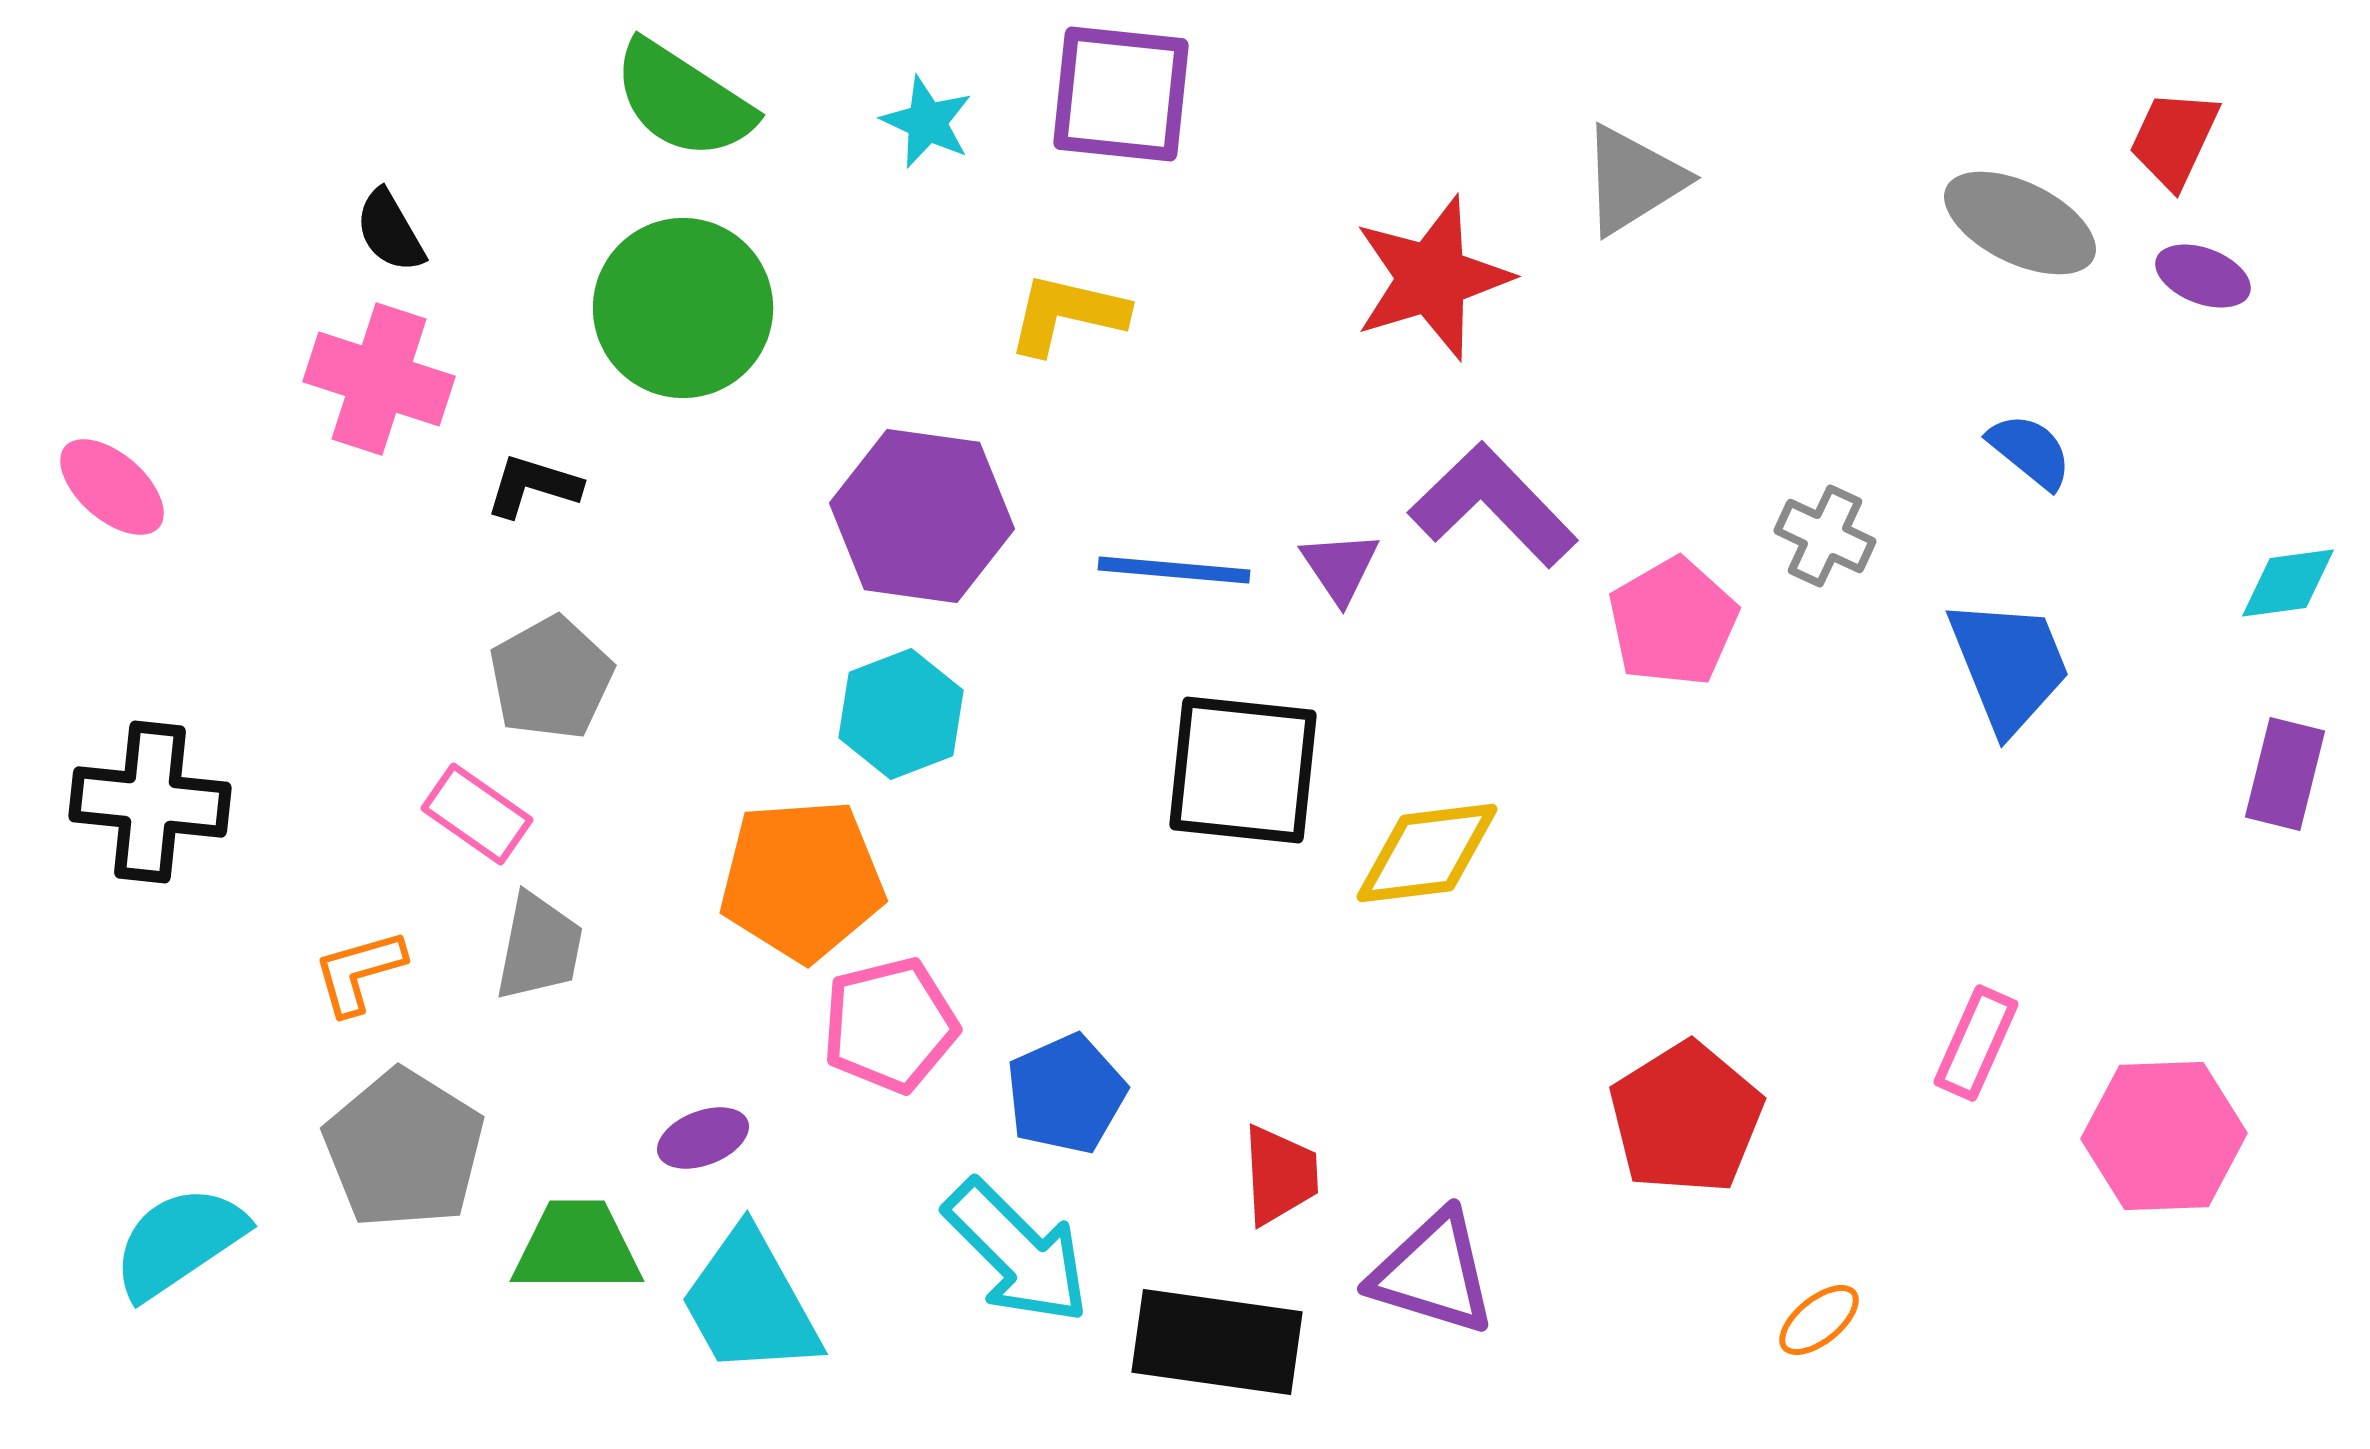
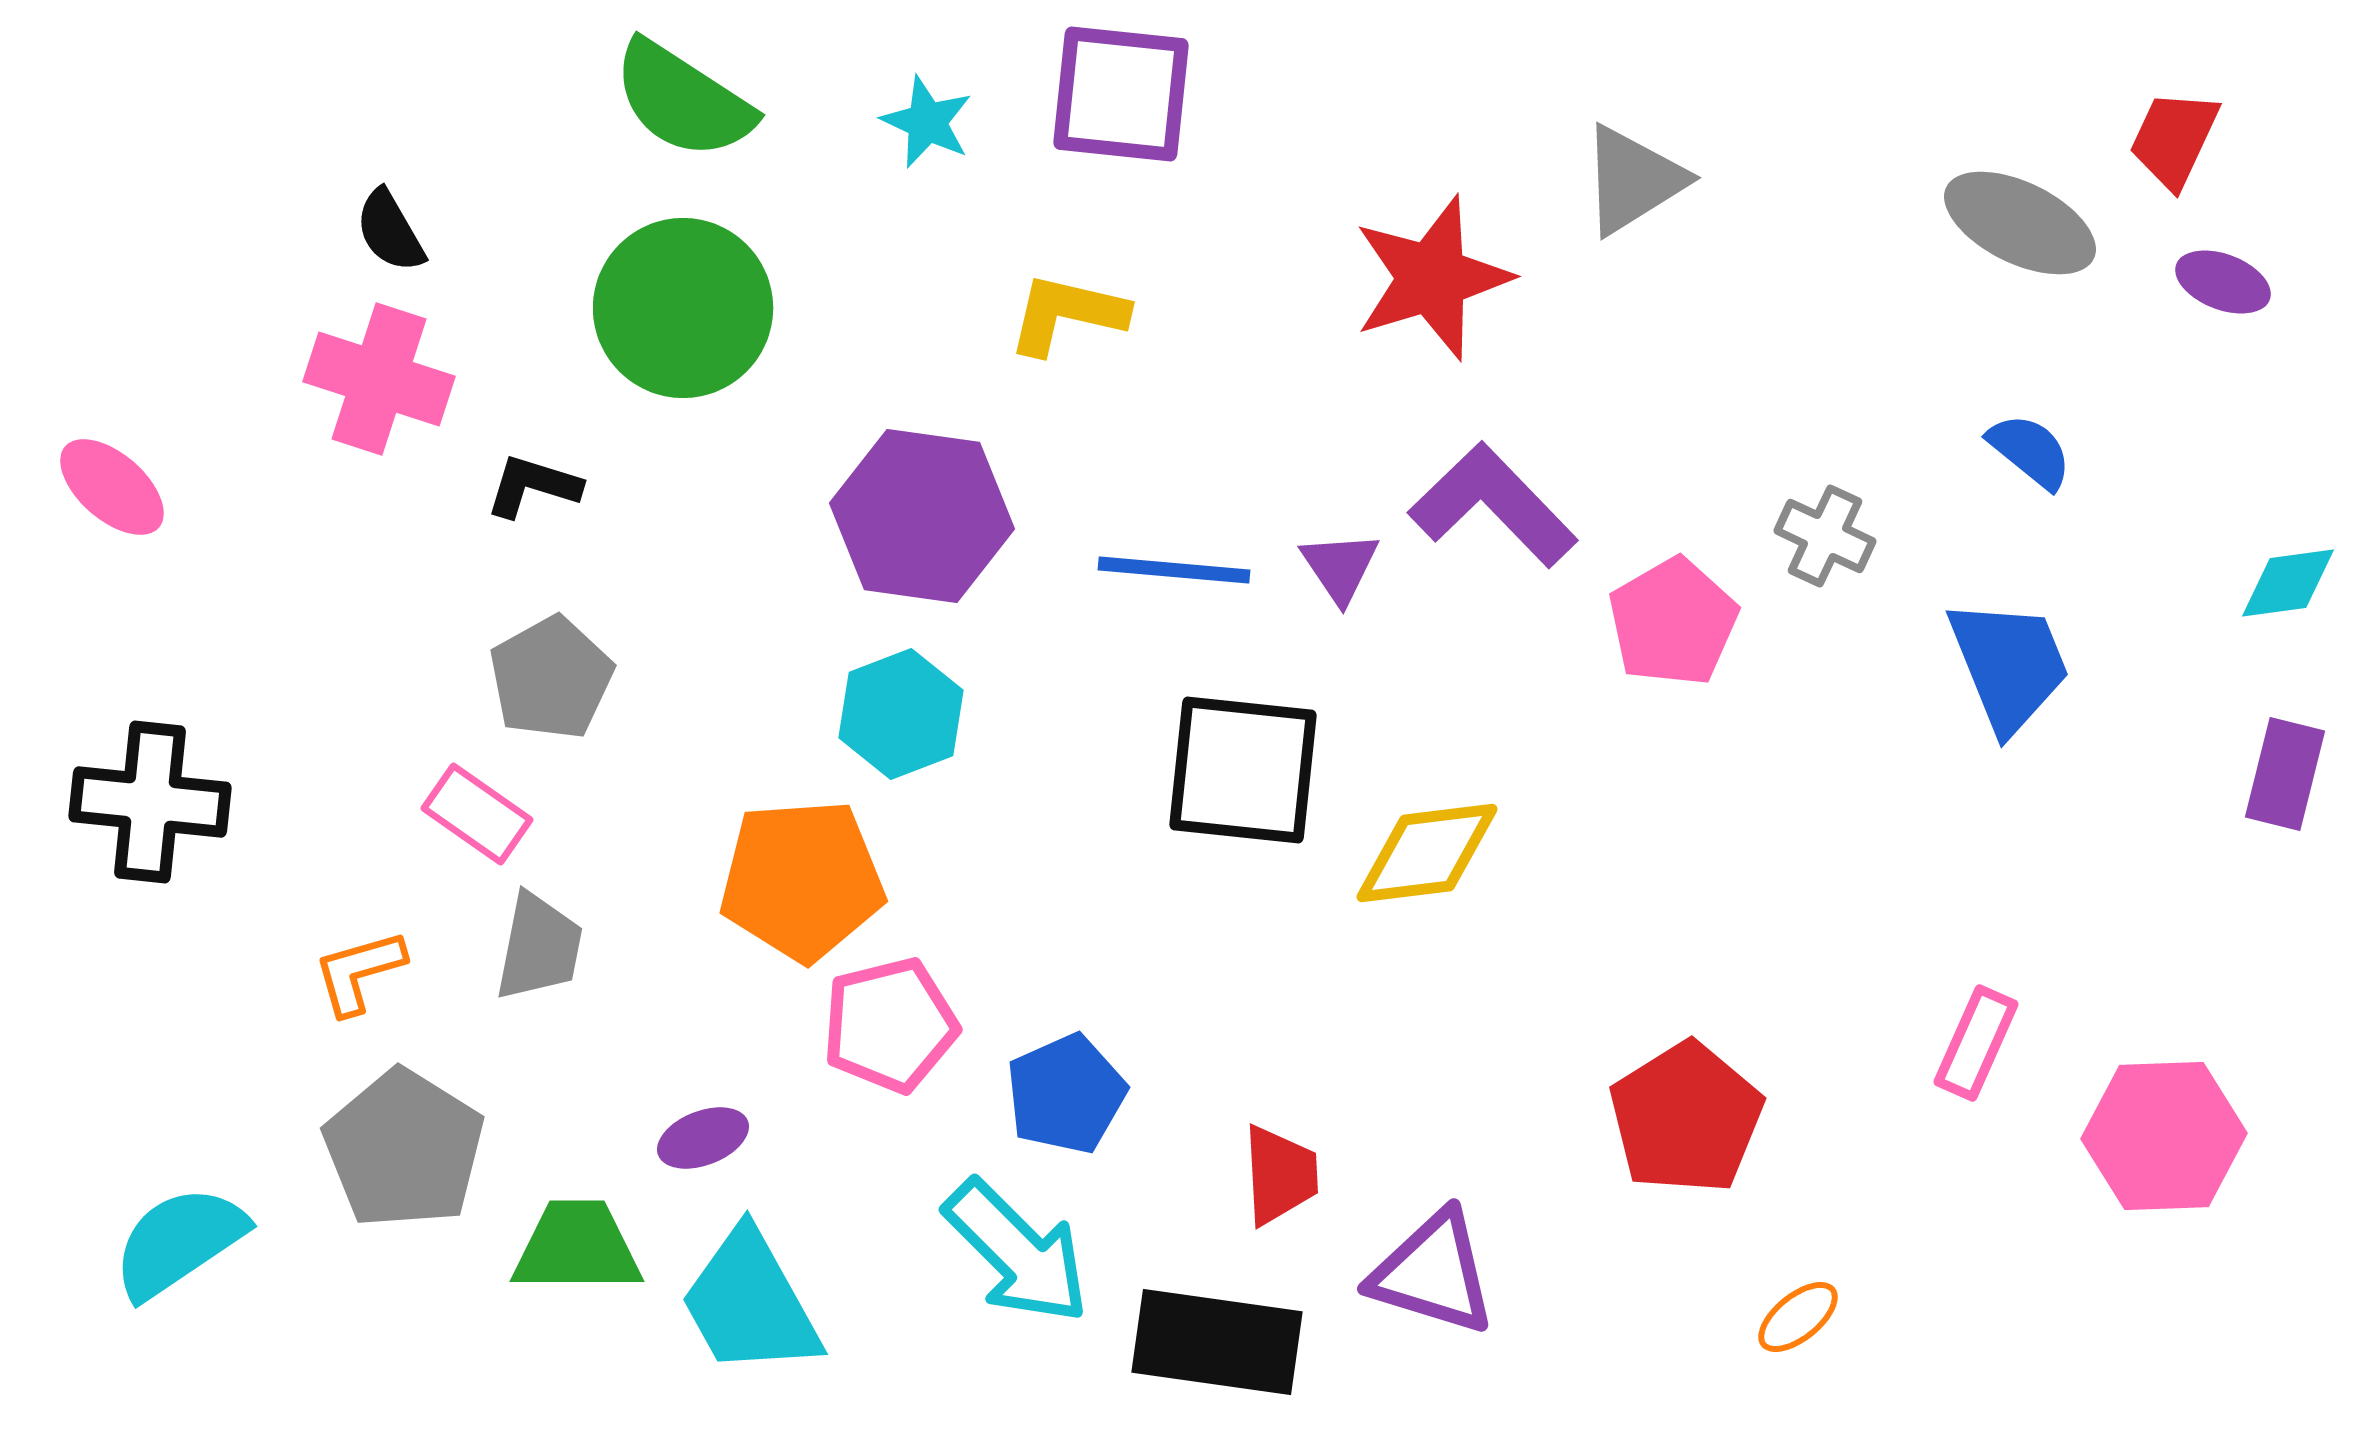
purple ellipse at (2203, 276): moved 20 px right, 6 px down
orange ellipse at (1819, 1320): moved 21 px left, 3 px up
